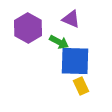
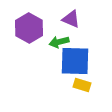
purple hexagon: moved 1 px right
green arrow: rotated 138 degrees clockwise
yellow rectangle: moved 1 px right, 1 px up; rotated 48 degrees counterclockwise
